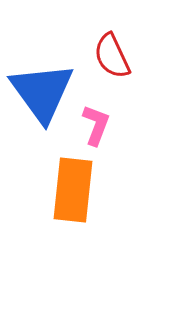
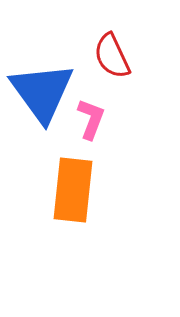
pink L-shape: moved 5 px left, 6 px up
